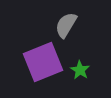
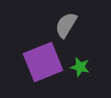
green star: moved 3 px up; rotated 18 degrees counterclockwise
